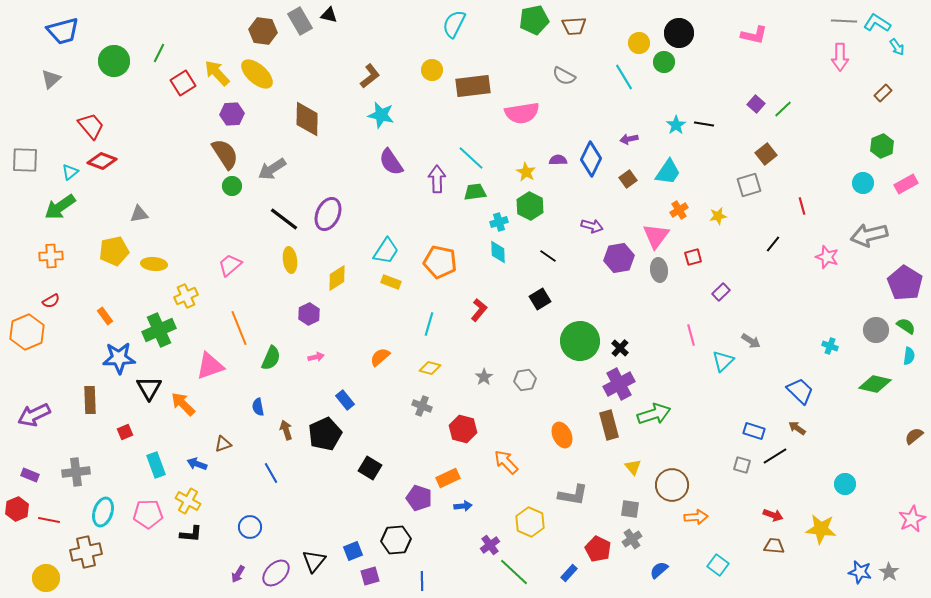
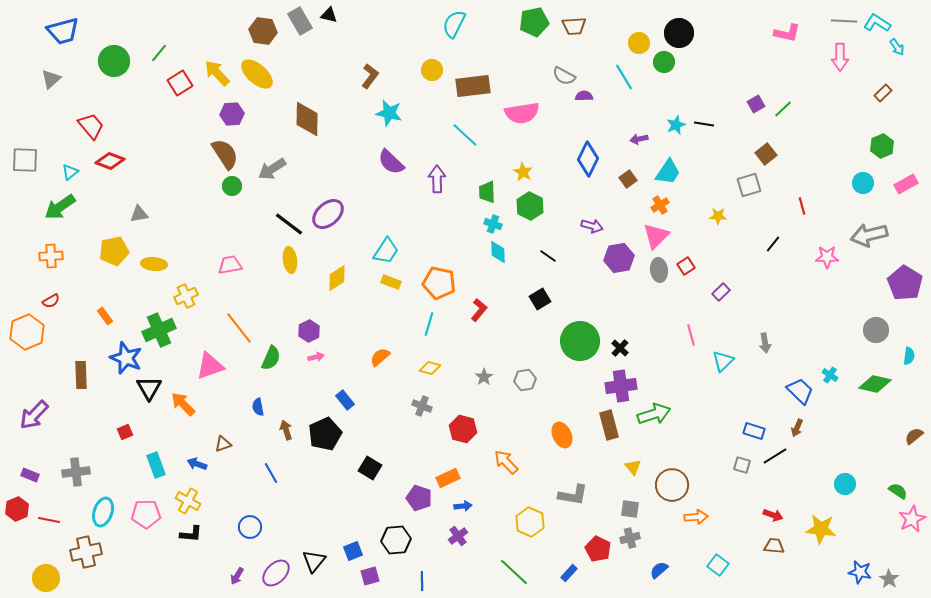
green pentagon at (534, 20): moved 2 px down
pink L-shape at (754, 35): moved 33 px right, 2 px up
green line at (159, 53): rotated 12 degrees clockwise
brown L-shape at (370, 76): rotated 15 degrees counterclockwise
red square at (183, 83): moved 3 px left
purple square at (756, 104): rotated 18 degrees clockwise
cyan star at (381, 115): moved 8 px right, 2 px up
cyan star at (676, 125): rotated 12 degrees clockwise
purple arrow at (629, 139): moved 10 px right
cyan line at (471, 158): moved 6 px left, 23 px up
blue diamond at (591, 159): moved 3 px left
purple semicircle at (558, 160): moved 26 px right, 64 px up
red diamond at (102, 161): moved 8 px right
purple semicircle at (391, 162): rotated 12 degrees counterclockwise
yellow star at (526, 172): moved 3 px left
green trapezoid at (475, 192): moved 12 px right; rotated 85 degrees counterclockwise
orange cross at (679, 210): moved 19 px left, 5 px up
purple ellipse at (328, 214): rotated 24 degrees clockwise
yellow star at (718, 216): rotated 12 degrees clockwise
black line at (284, 219): moved 5 px right, 5 px down
cyan cross at (499, 222): moved 6 px left, 2 px down; rotated 36 degrees clockwise
pink triangle at (656, 236): rotated 8 degrees clockwise
red square at (693, 257): moved 7 px left, 9 px down; rotated 18 degrees counterclockwise
pink star at (827, 257): rotated 20 degrees counterclockwise
orange pentagon at (440, 262): moved 1 px left, 21 px down
pink trapezoid at (230, 265): rotated 30 degrees clockwise
purple hexagon at (309, 314): moved 17 px down
green semicircle at (906, 326): moved 8 px left, 165 px down
orange line at (239, 328): rotated 16 degrees counterclockwise
gray arrow at (751, 341): moved 14 px right, 2 px down; rotated 48 degrees clockwise
cyan cross at (830, 346): moved 29 px down; rotated 14 degrees clockwise
blue star at (119, 358): moved 7 px right; rotated 24 degrees clockwise
purple cross at (619, 384): moved 2 px right, 2 px down; rotated 20 degrees clockwise
brown rectangle at (90, 400): moved 9 px left, 25 px up
purple arrow at (34, 415): rotated 20 degrees counterclockwise
brown arrow at (797, 428): rotated 102 degrees counterclockwise
pink pentagon at (148, 514): moved 2 px left
gray cross at (632, 539): moved 2 px left, 1 px up; rotated 18 degrees clockwise
purple cross at (490, 545): moved 32 px left, 9 px up
gray star at (889, 572): moved 7 px down
purple arrow at (238, 574): moved 1 px left, 2 px down
